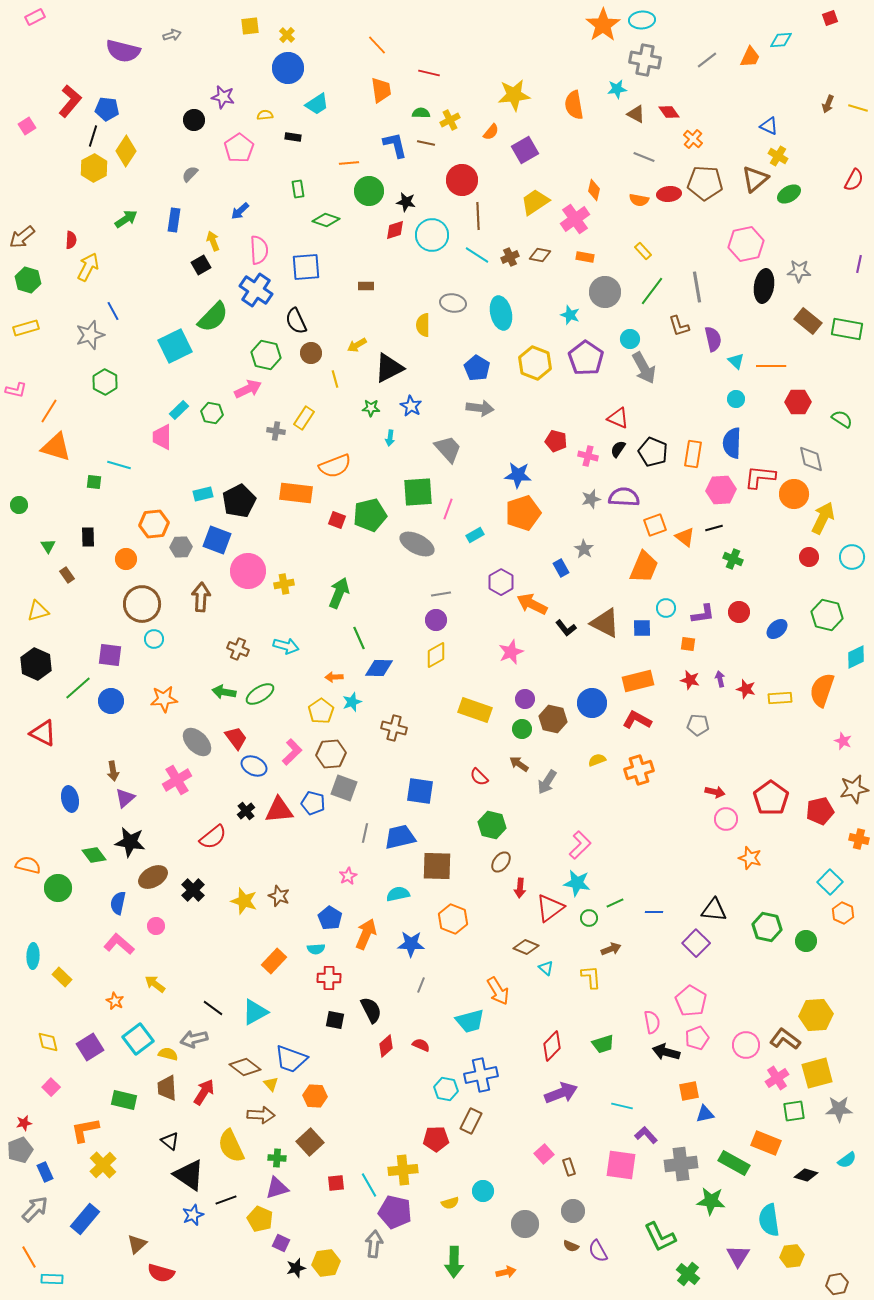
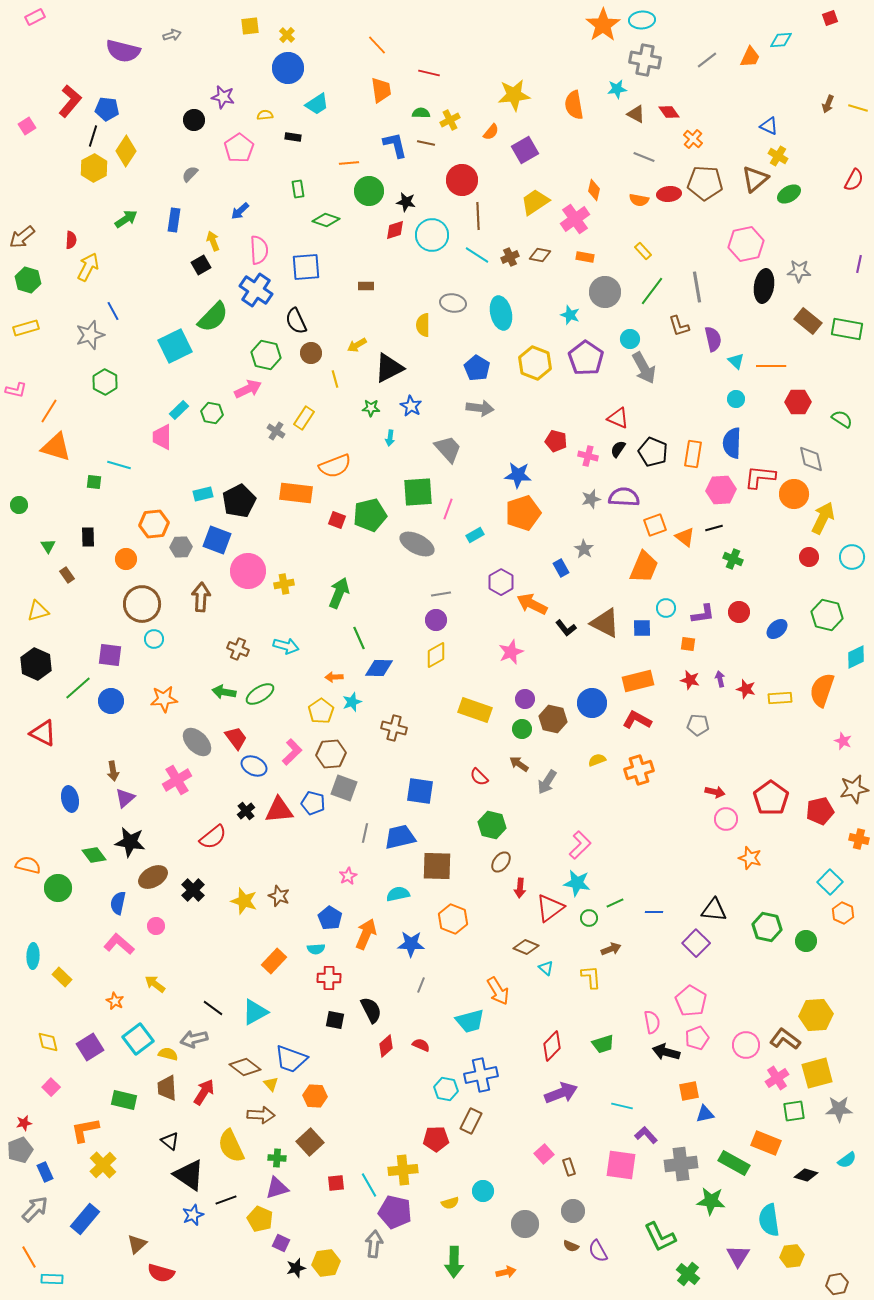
gray cross at (276, 431): rotated 24 degrees clockwise
